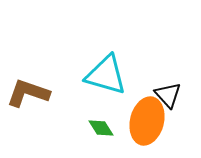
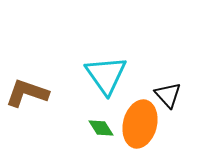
cyan triangle: rotated 39 degrees clockwise
brown L-shape: moved 1 px left
orange ellipse: moved 7 px left, 3 px down
